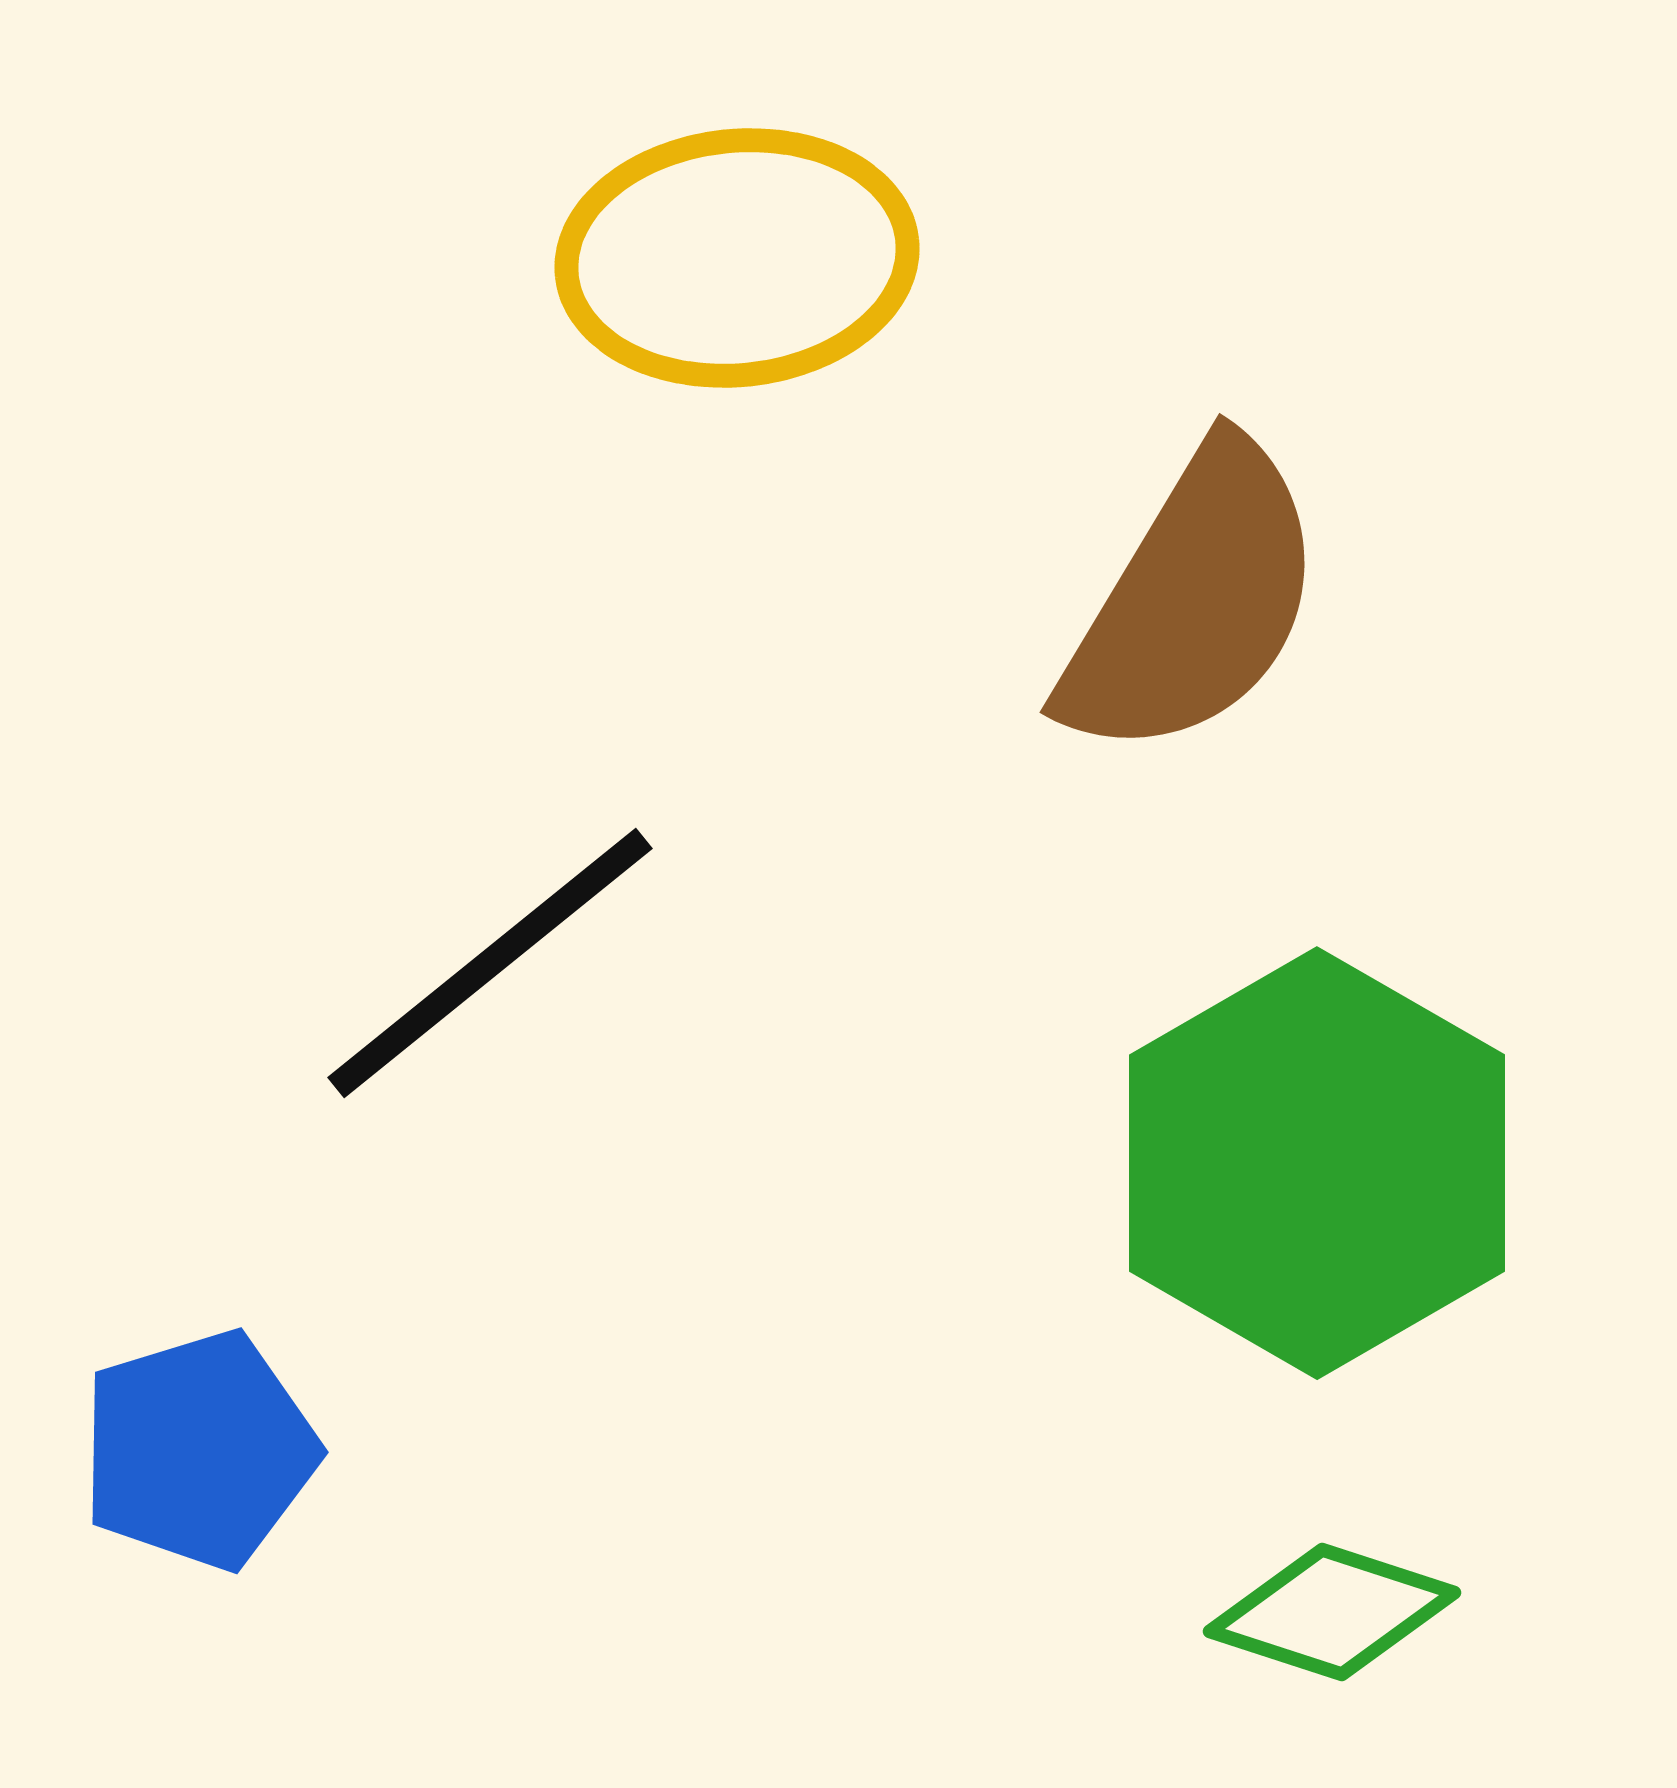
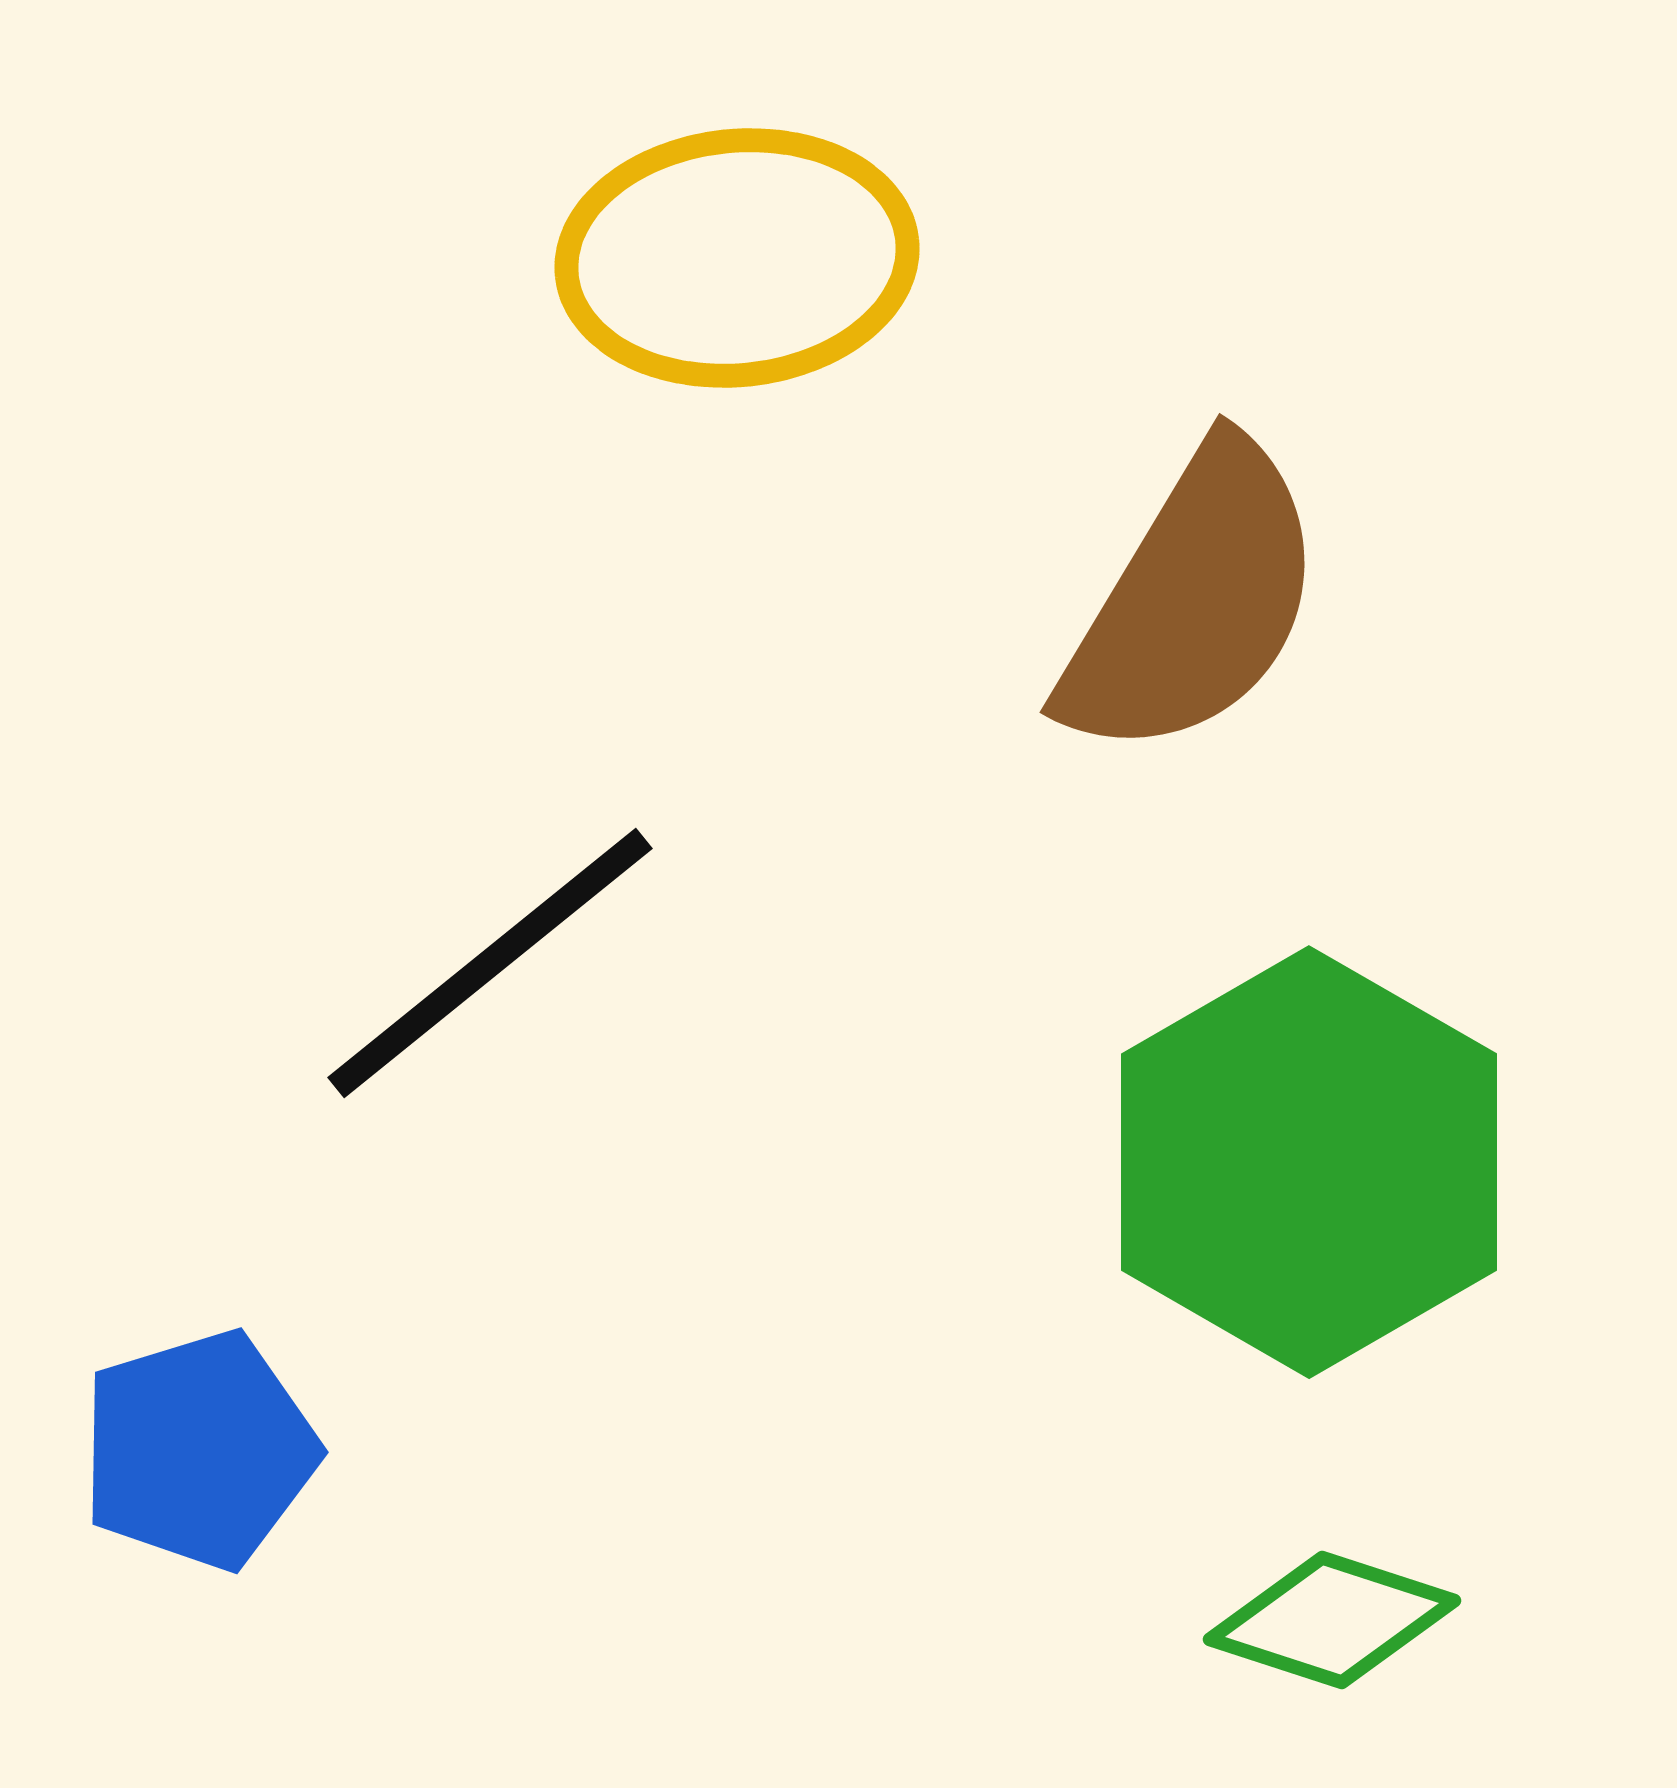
green hexagon: moved 8 px left, 1 px up
green diamond: moved 8 px down
